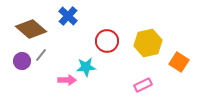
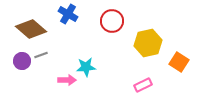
blue cross: moved 2 px up; rotated 12 degrees counterclockwise
red circle: moved 5 px right, 20 px up
gray line: rotated 32 degrees clockwise
